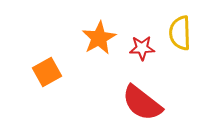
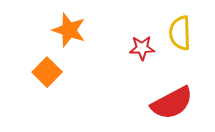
orange star: moved 30 px left, 8 px up; rotated 24 degrees counterclockwise
orange square: rotated 16 degrees counterclockwise
red semicircle: moved 30 px right; rotated 66 degrees counterclockwise
